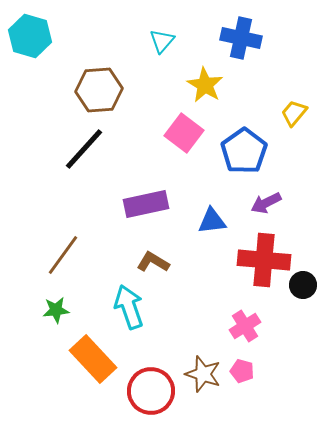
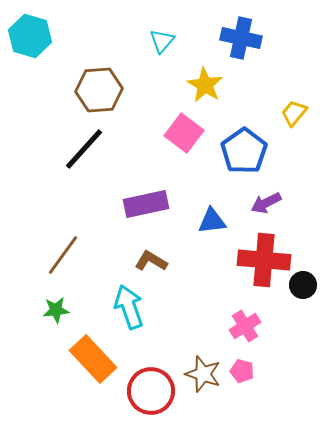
brown L-shape: moved 2 px left, 1 px up
